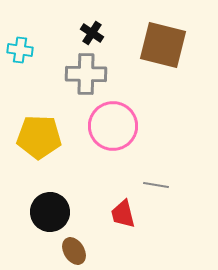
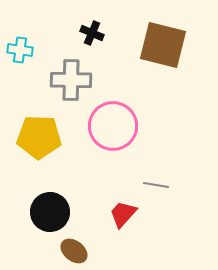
black cross: rotated 10 degrees counterclockwise
gray cross: moved 15 px left, 6 px down
red trapezoid: rotated 56 degrees clockwise
brown ellipse: rotated 20 degrees counterclockwise
